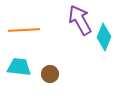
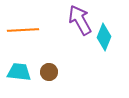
orange line: moved 1 px left
cyan trapezoid: moved 5 px down
brown circle: moved 1 px left, 2 px up
